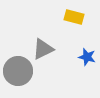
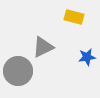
gray triangle: moved 2 px up
blue star: rotated 24 degrees counterclockwise
